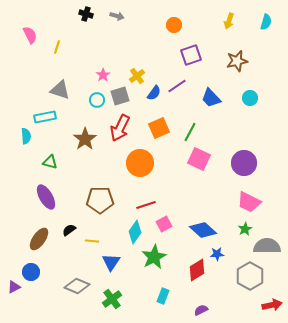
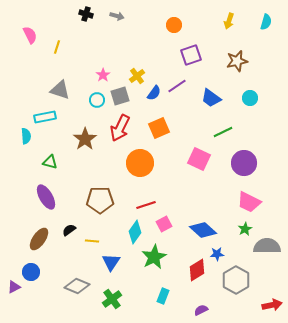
blue trapezoid at (211, 98): rotated 10 degrees counterclockwise
green line at (190, 132): moved 33 px right; rotated 36 degrees clockwise
gray hexagon at (250, 276): moved 14 px left, 4 px down
